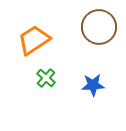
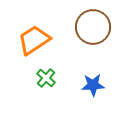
brown circle: moved 6 px left
